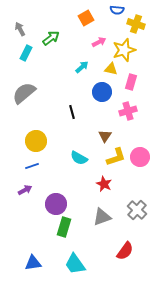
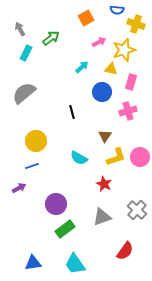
purple arrow: moved 6 px left, 2 px up
green rectangle: moved 1 px right, 2 px down; rotated 36 degrees clockwise
